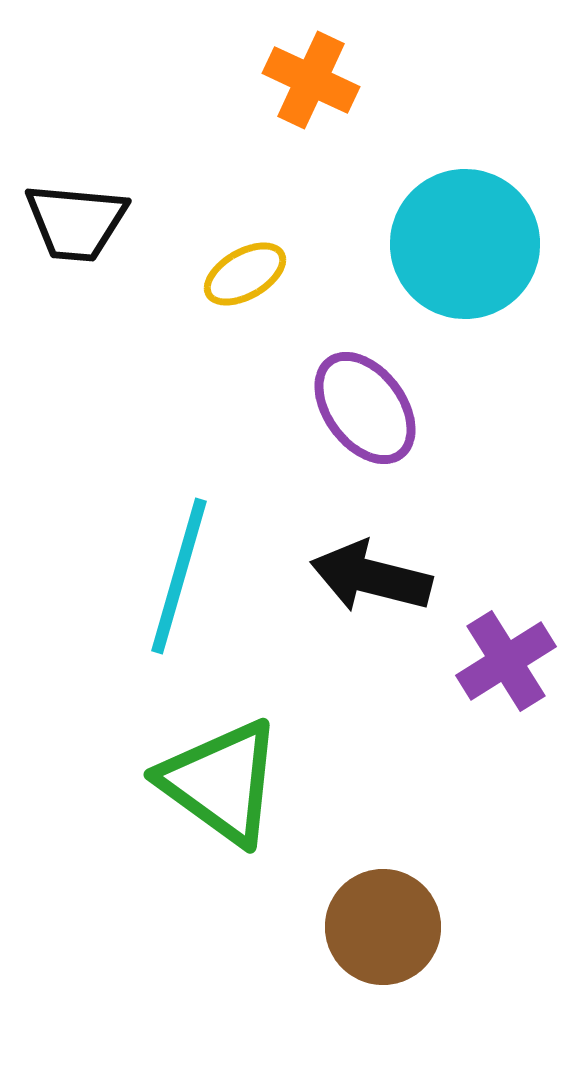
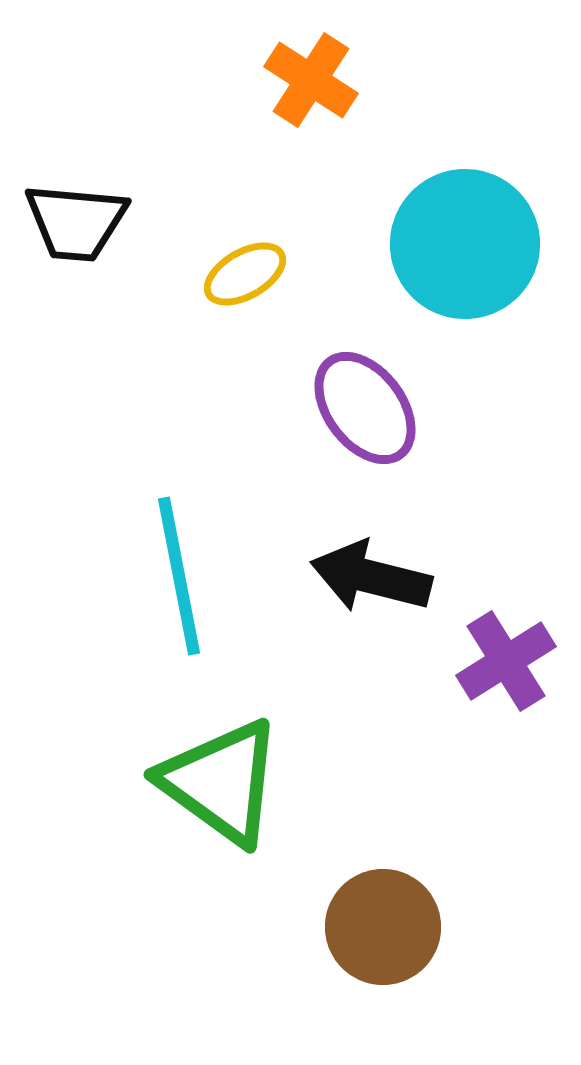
orange cross: rotated 8 degrees clockwise
cyan line: rotated 27 degrees counterclockwise
